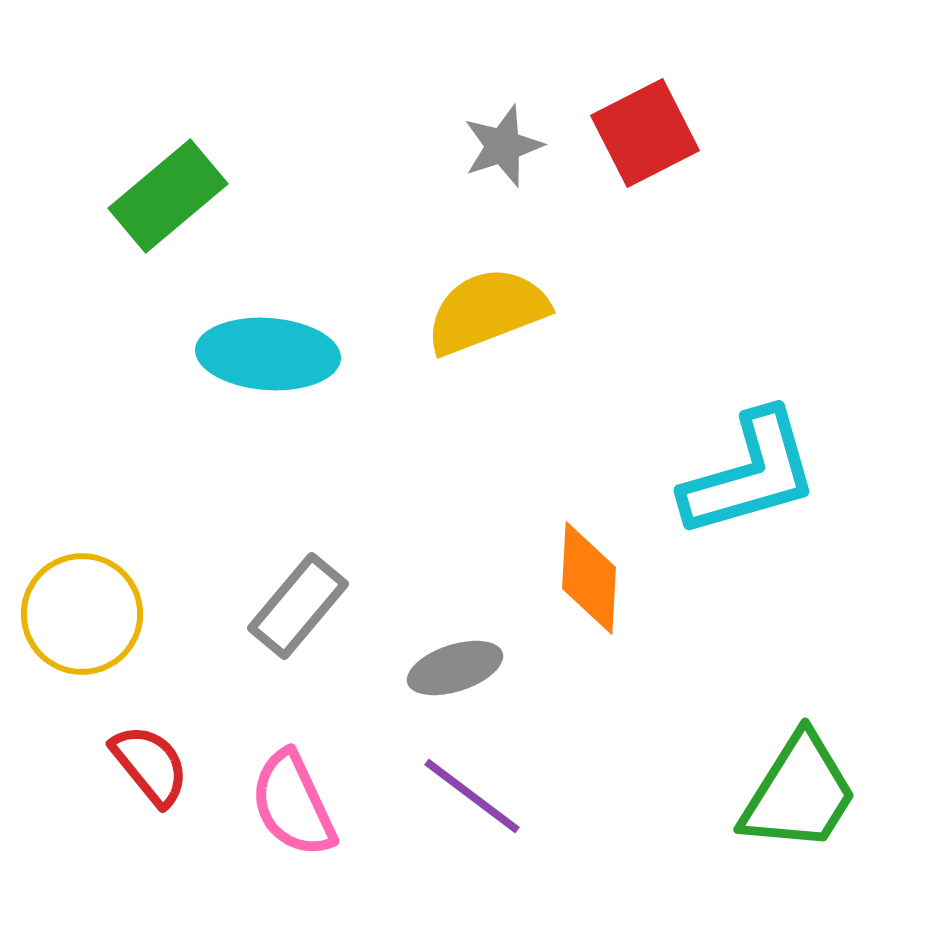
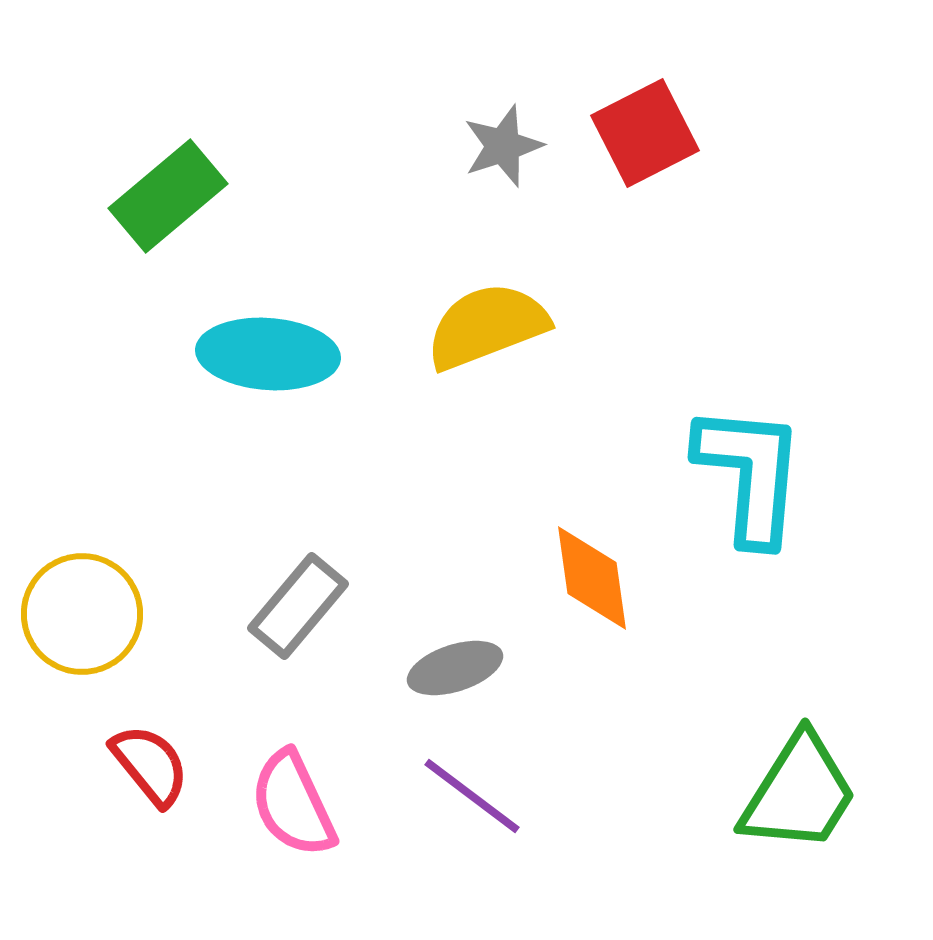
yellow semicircle: moved 15 px down
cyan L-shape: rotated 69 degrees counterclockwise
orange diamond: moved 3 px right; rotated 11 degrees counterclockwise
